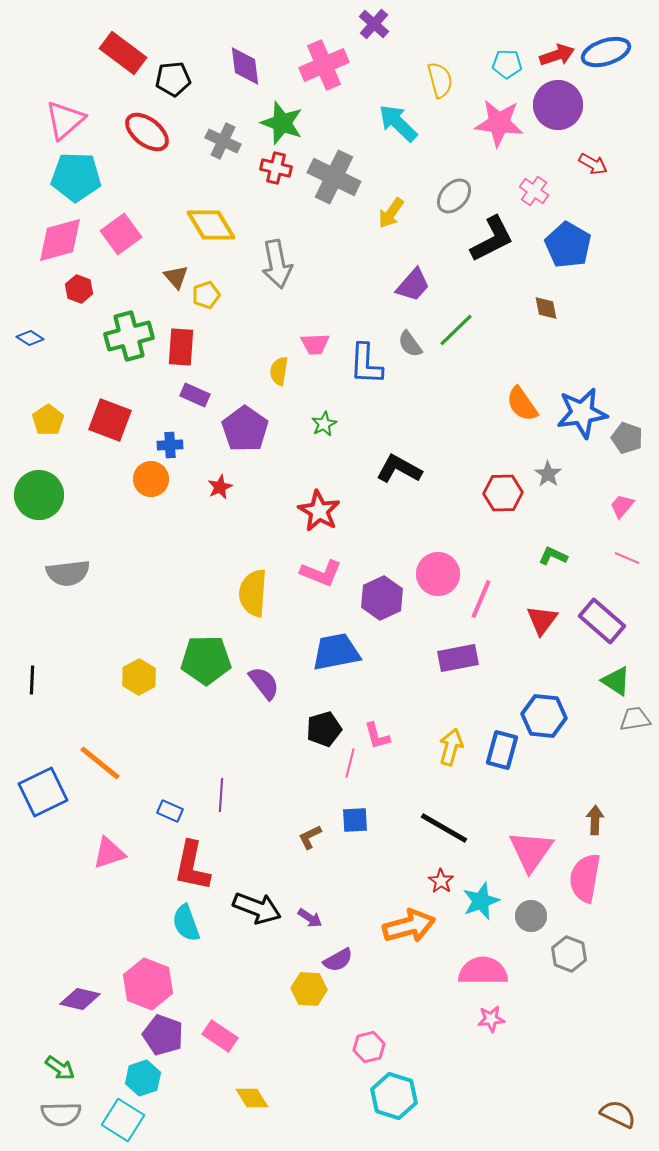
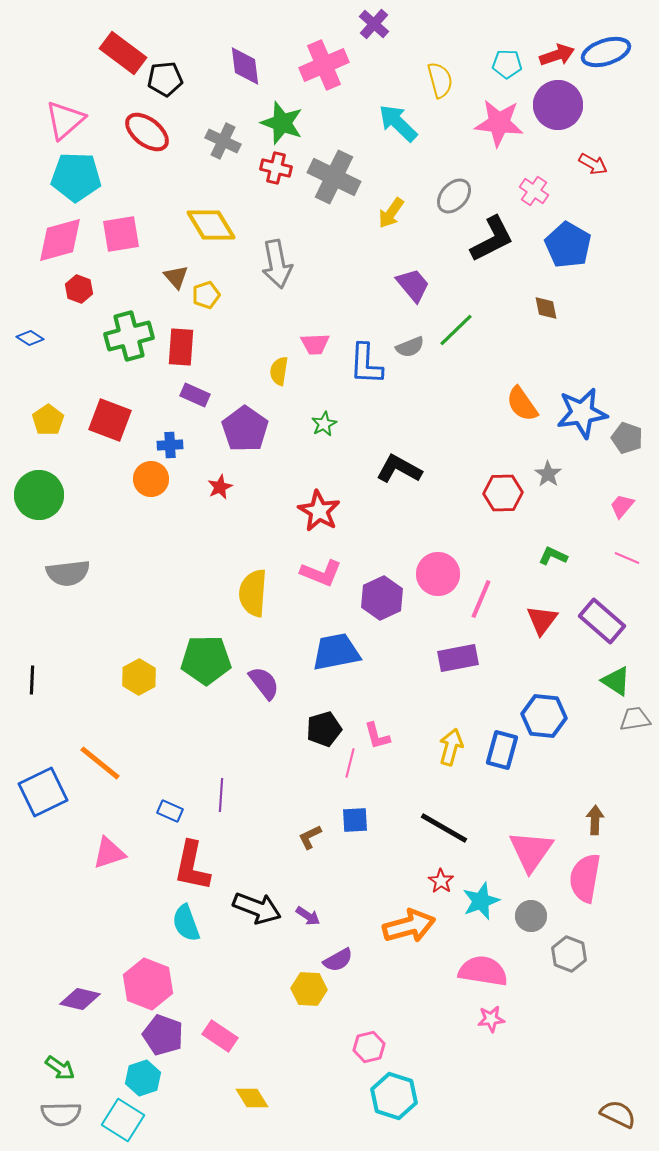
black pentagon at (173, 79): moved 8 px left
pink square at (121, 234): rotated 27 degrees clockwise
purple trapezoid at (413, 285): rotated 81 degrees counterclockwise
gray semicircle at (410, 344): moved 3 px down; rotated 76 degrees counterclockwise
purple arrow at (310, 918): moved 2 px left, 2 px up
pink semicircle at (483, 971): rotated 9 degrees clockwise
